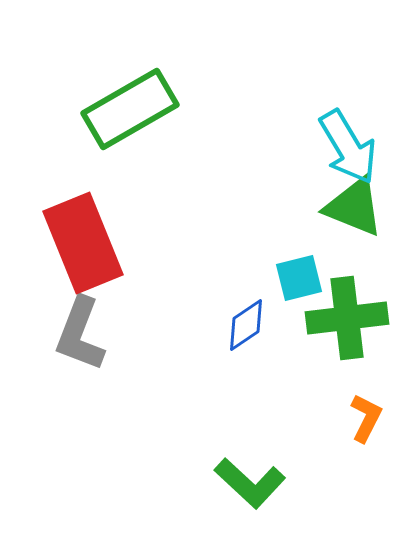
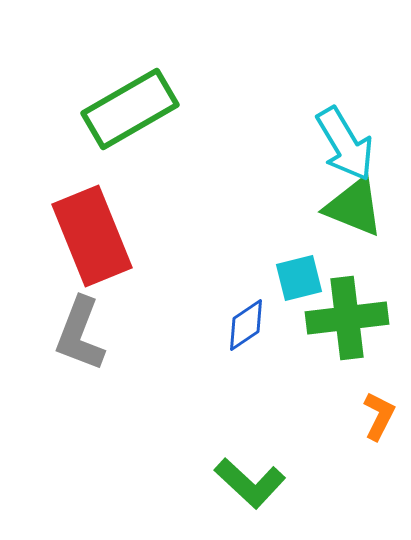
cyan arrow: moved 3 px left, 3 px up
red rectangle: moved 9 px right, 7 px up
orange L-shape: moved 13 px right, 2 px up
